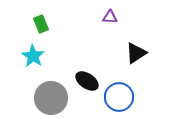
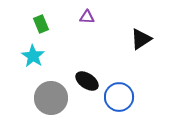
purple triangle: moved 23 px left
black triangle: moved 5 px right, 14 px up
